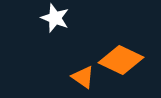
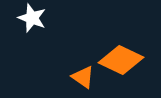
white star: moved 23 px left
